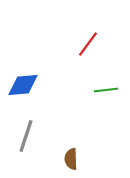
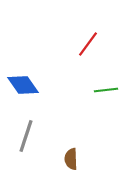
blue diamond: rotated 60 degrees clockwise
